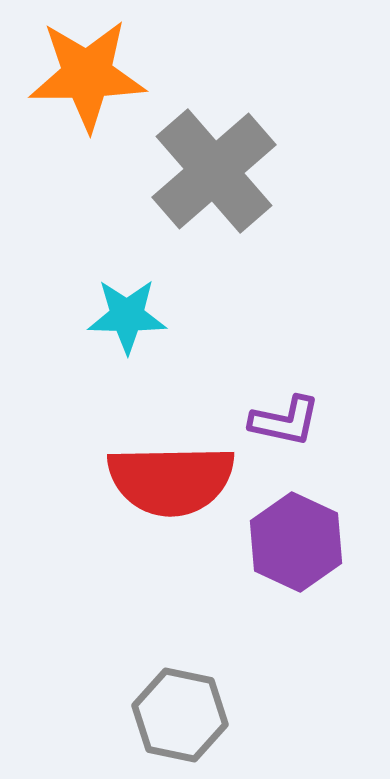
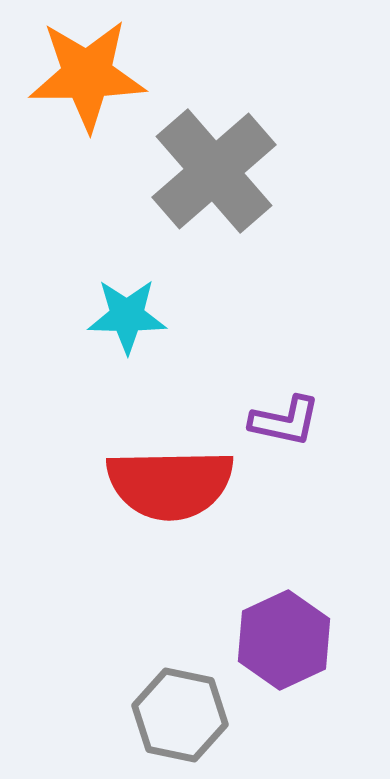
red semicircle: moved 1 px left, 4 px down
purple hexagon: moved 12 px left, 98 px down; rotated 10 degrees clockwise
